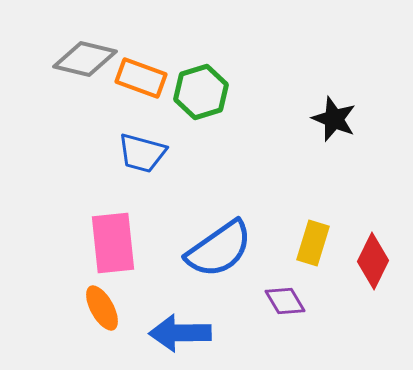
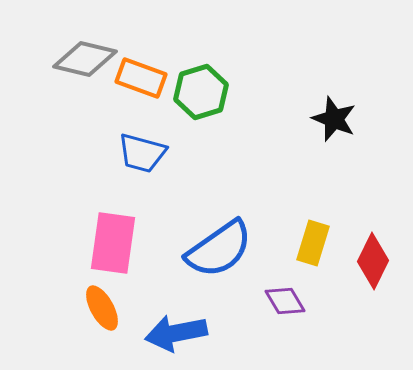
pink rectangle: rotated 14 degrees clockwise
blue arrow: moved 4 px left; rotated 10 degrees counterclockwise
